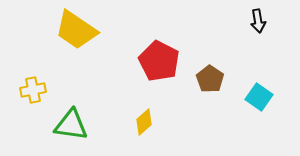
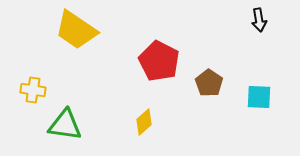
black arrow: moved 1 px right, 1 px up
brown pentagon: moved 1 px left, 4 px down
yellow cross: rotated 20 degrees clockwise
cyan square: rotated 32 degrees counterclockwise
green triangle: moved 6 px left
